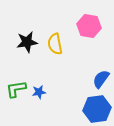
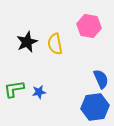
black star: rotated 15 degrees counterclockwise
blue semicircle: rotated 120 degrees clockwise
green L-shape: moved 2 px left
blue hexagon: moved 2 px left, 2 px up
